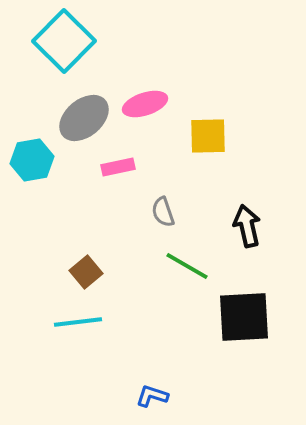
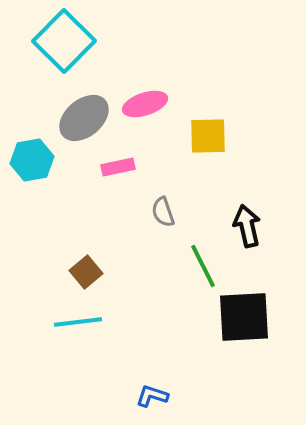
green line: moved 16 px right; rotated 33 degrees clockwise
